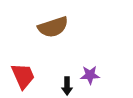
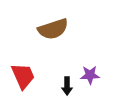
brown semicircle: moved 2 px down
